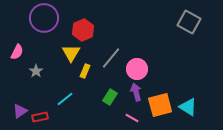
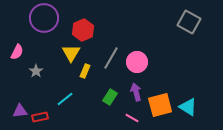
gray line: rotated 10 degrees counterclockwise
pink circle: moved 7 px up
purple triangle: rotated 28 degrees clockwise
